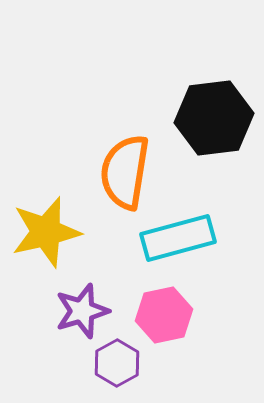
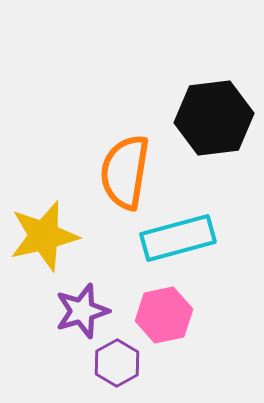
yellow star: moved 2 px left, 4 px down
